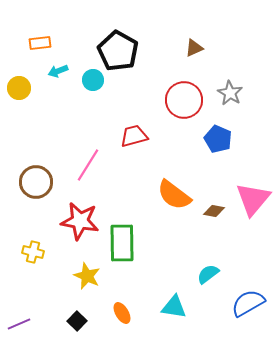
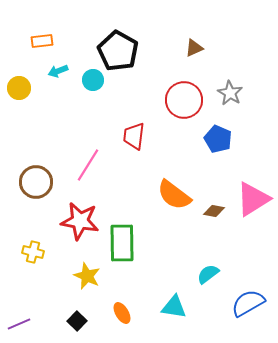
orange rectangle: moved 2 px right, 2 px up
red trapezoid: rotated 68 degrees counterclockwise
pink triangle: rotated 18 degrees clockwise
